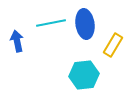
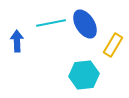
blue ellipse: rotated 24 degrees counterclockwise
blue arrow: rotated 10 degrees clockwise
